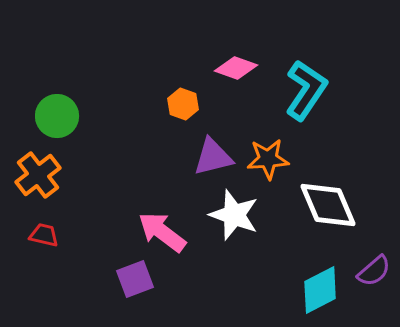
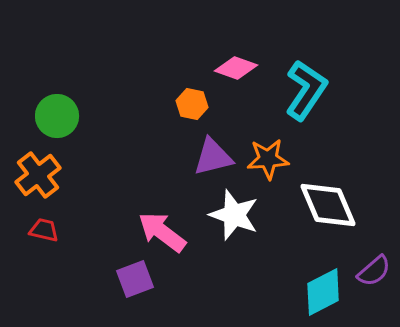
orange hexagon: moved 9 px right; rotated 8 degrees counterclockwise
red trapezoid: moved 5 px up
cyan diamond: moved 3 px right, 2 px down
